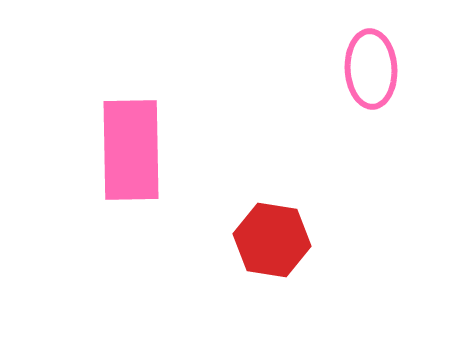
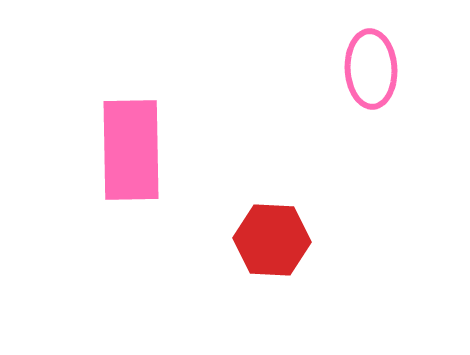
red hexagon: rotated 6 degrees counterclockwise
